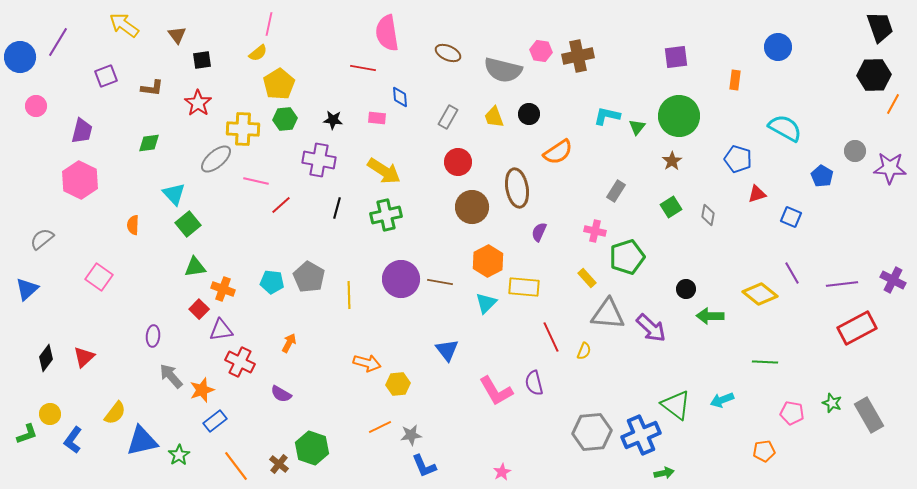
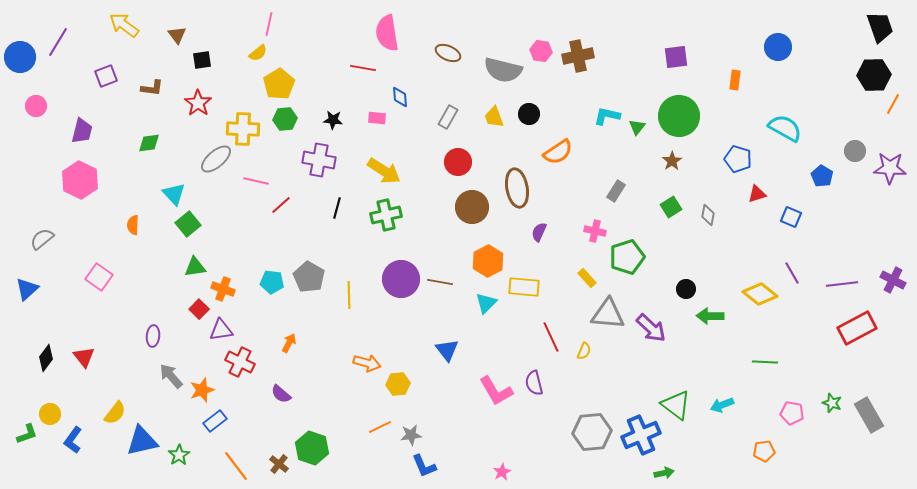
red triangle at (84, 357): rotated 25 degrees counterclockwise
purple semicircle at (281, 394): rotated 10 degrees clockwise
cyan arrow at (722, 400): moved 5 px down
